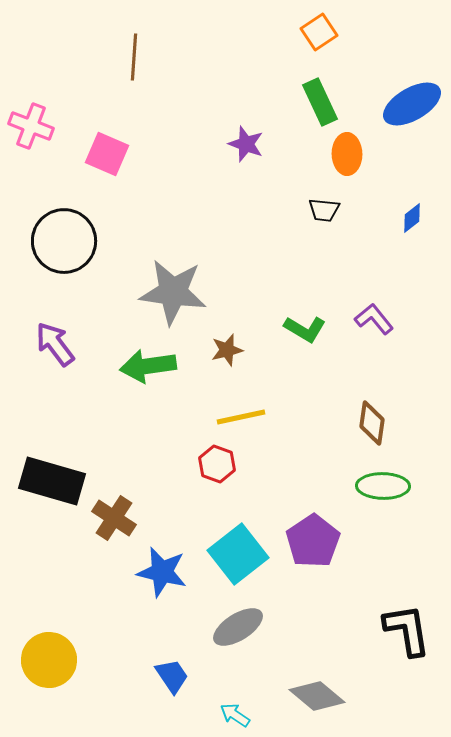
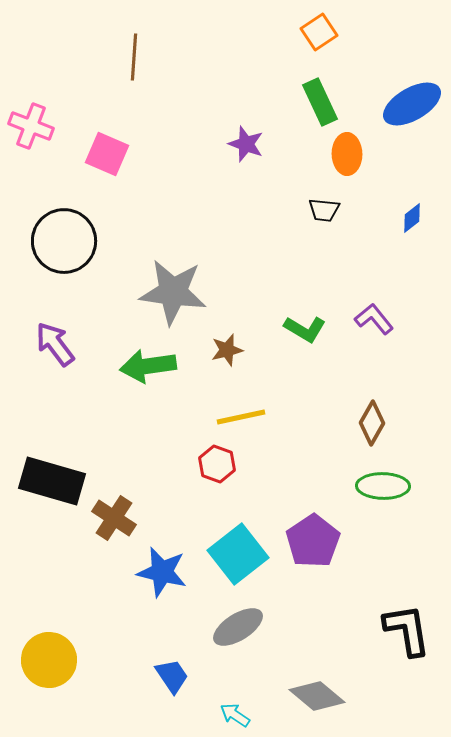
brown diamond: rotated 21 degrees clockwise
